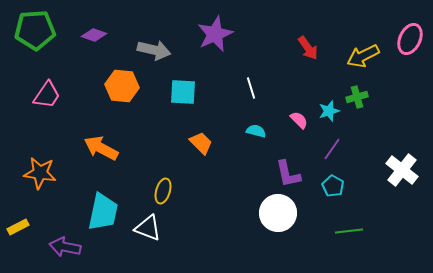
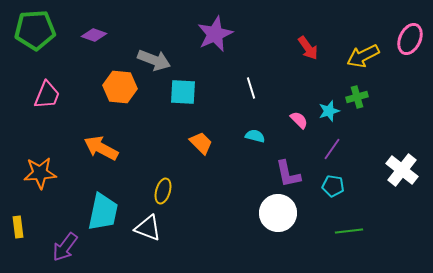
gray arrow: moved 10 px down; rotated 8 degrees clockwise
orange hexagon: moved 2 px left, 1 px down
pink trapezoid: rotated 12 degrees counterclockwise
cyan semicircle: moved 1 px left, 5 px down
orange star: rotated 12 degrees counterclockwise
cyan pentagon: rotated 20 degrees counterclockwise
yellow rectangle: rotated 70 degrees counterclockwise
purple arrow: rotated 64 degrees counterclockwise
